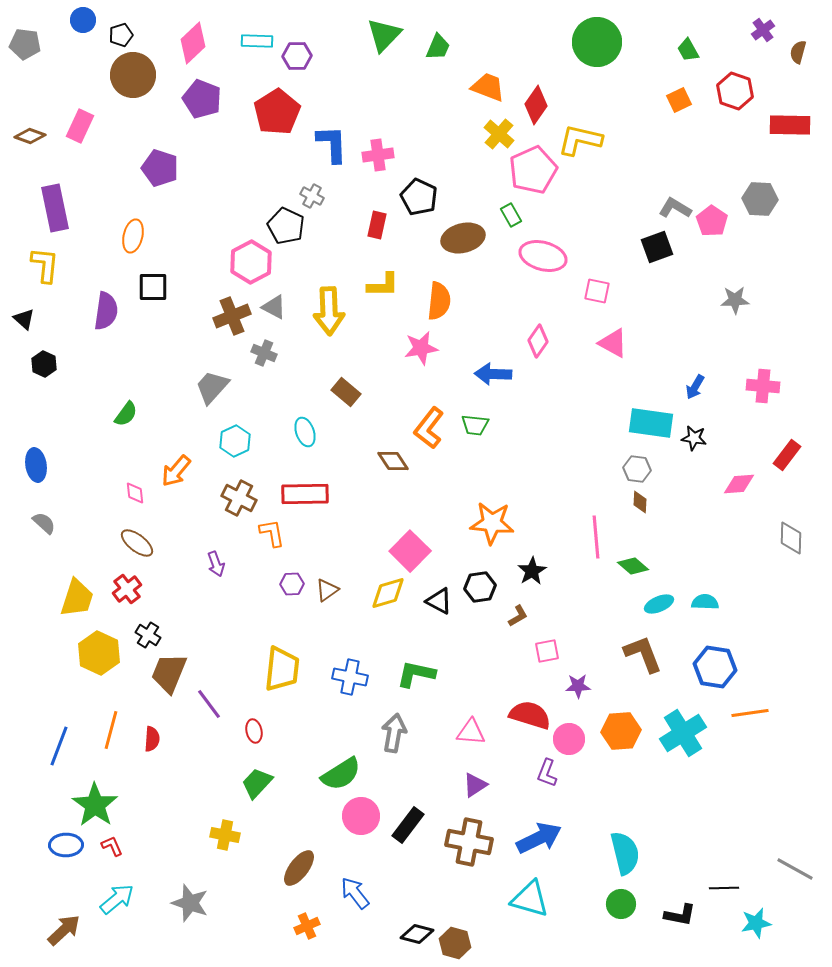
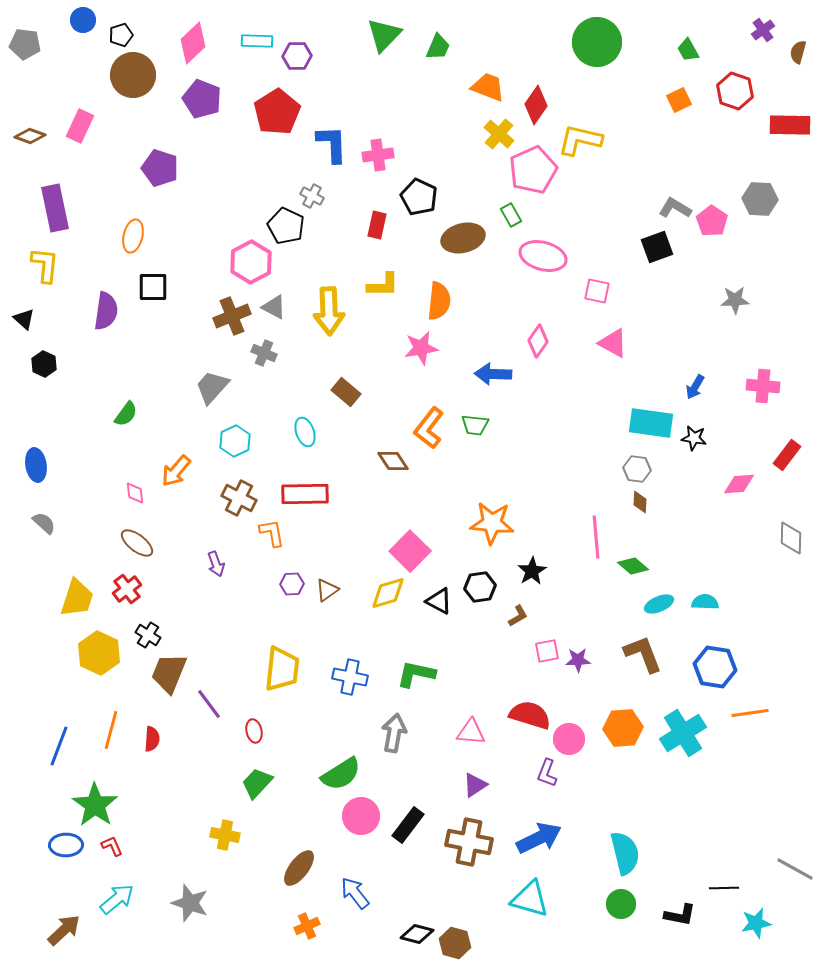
purple star at (578, 686): moved 26 px up
orange hexagon at (621, 731): moved 2 px right, 3 px up
